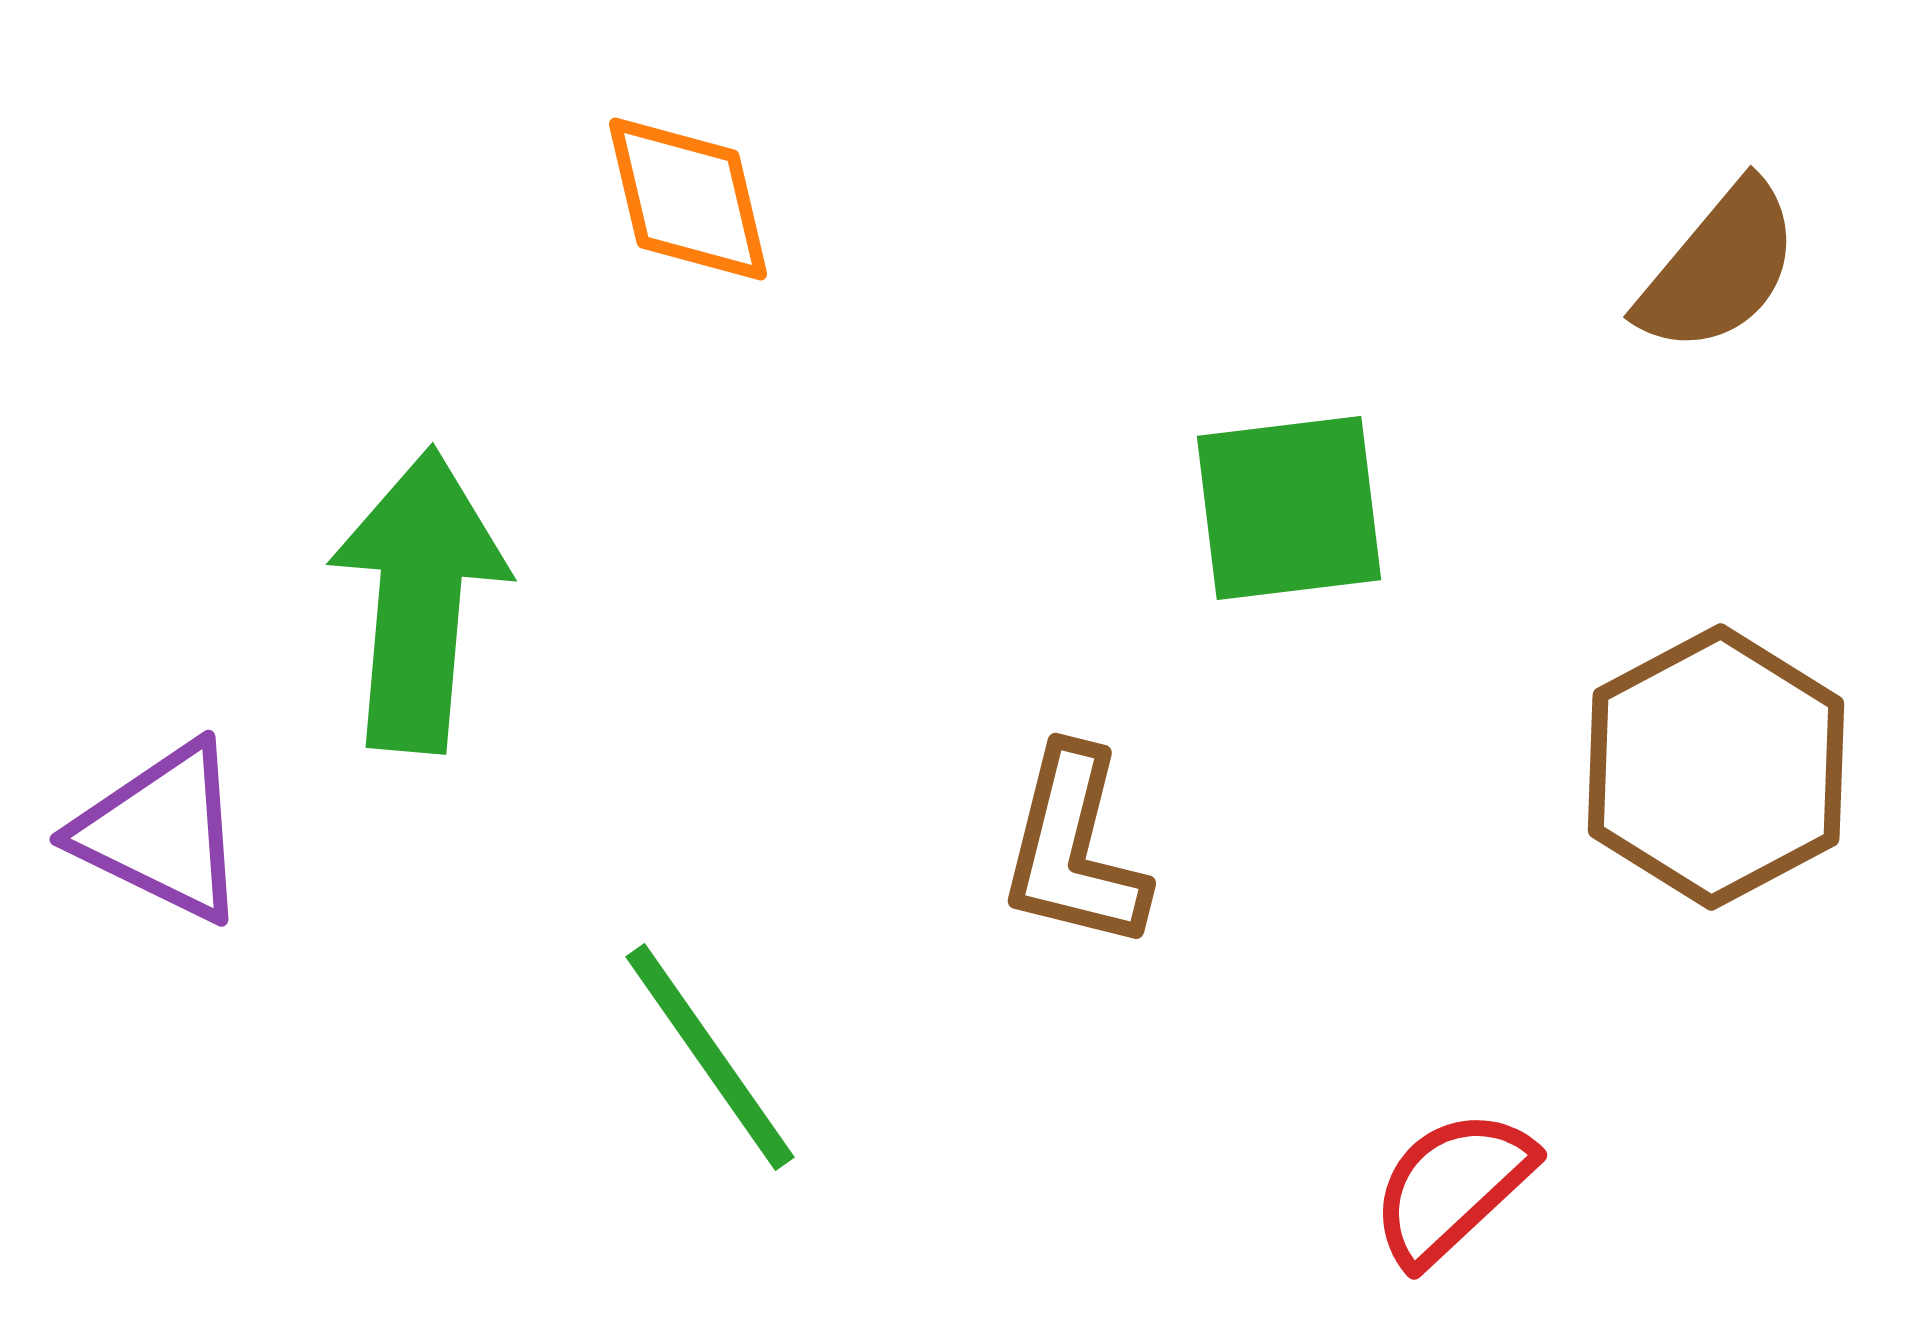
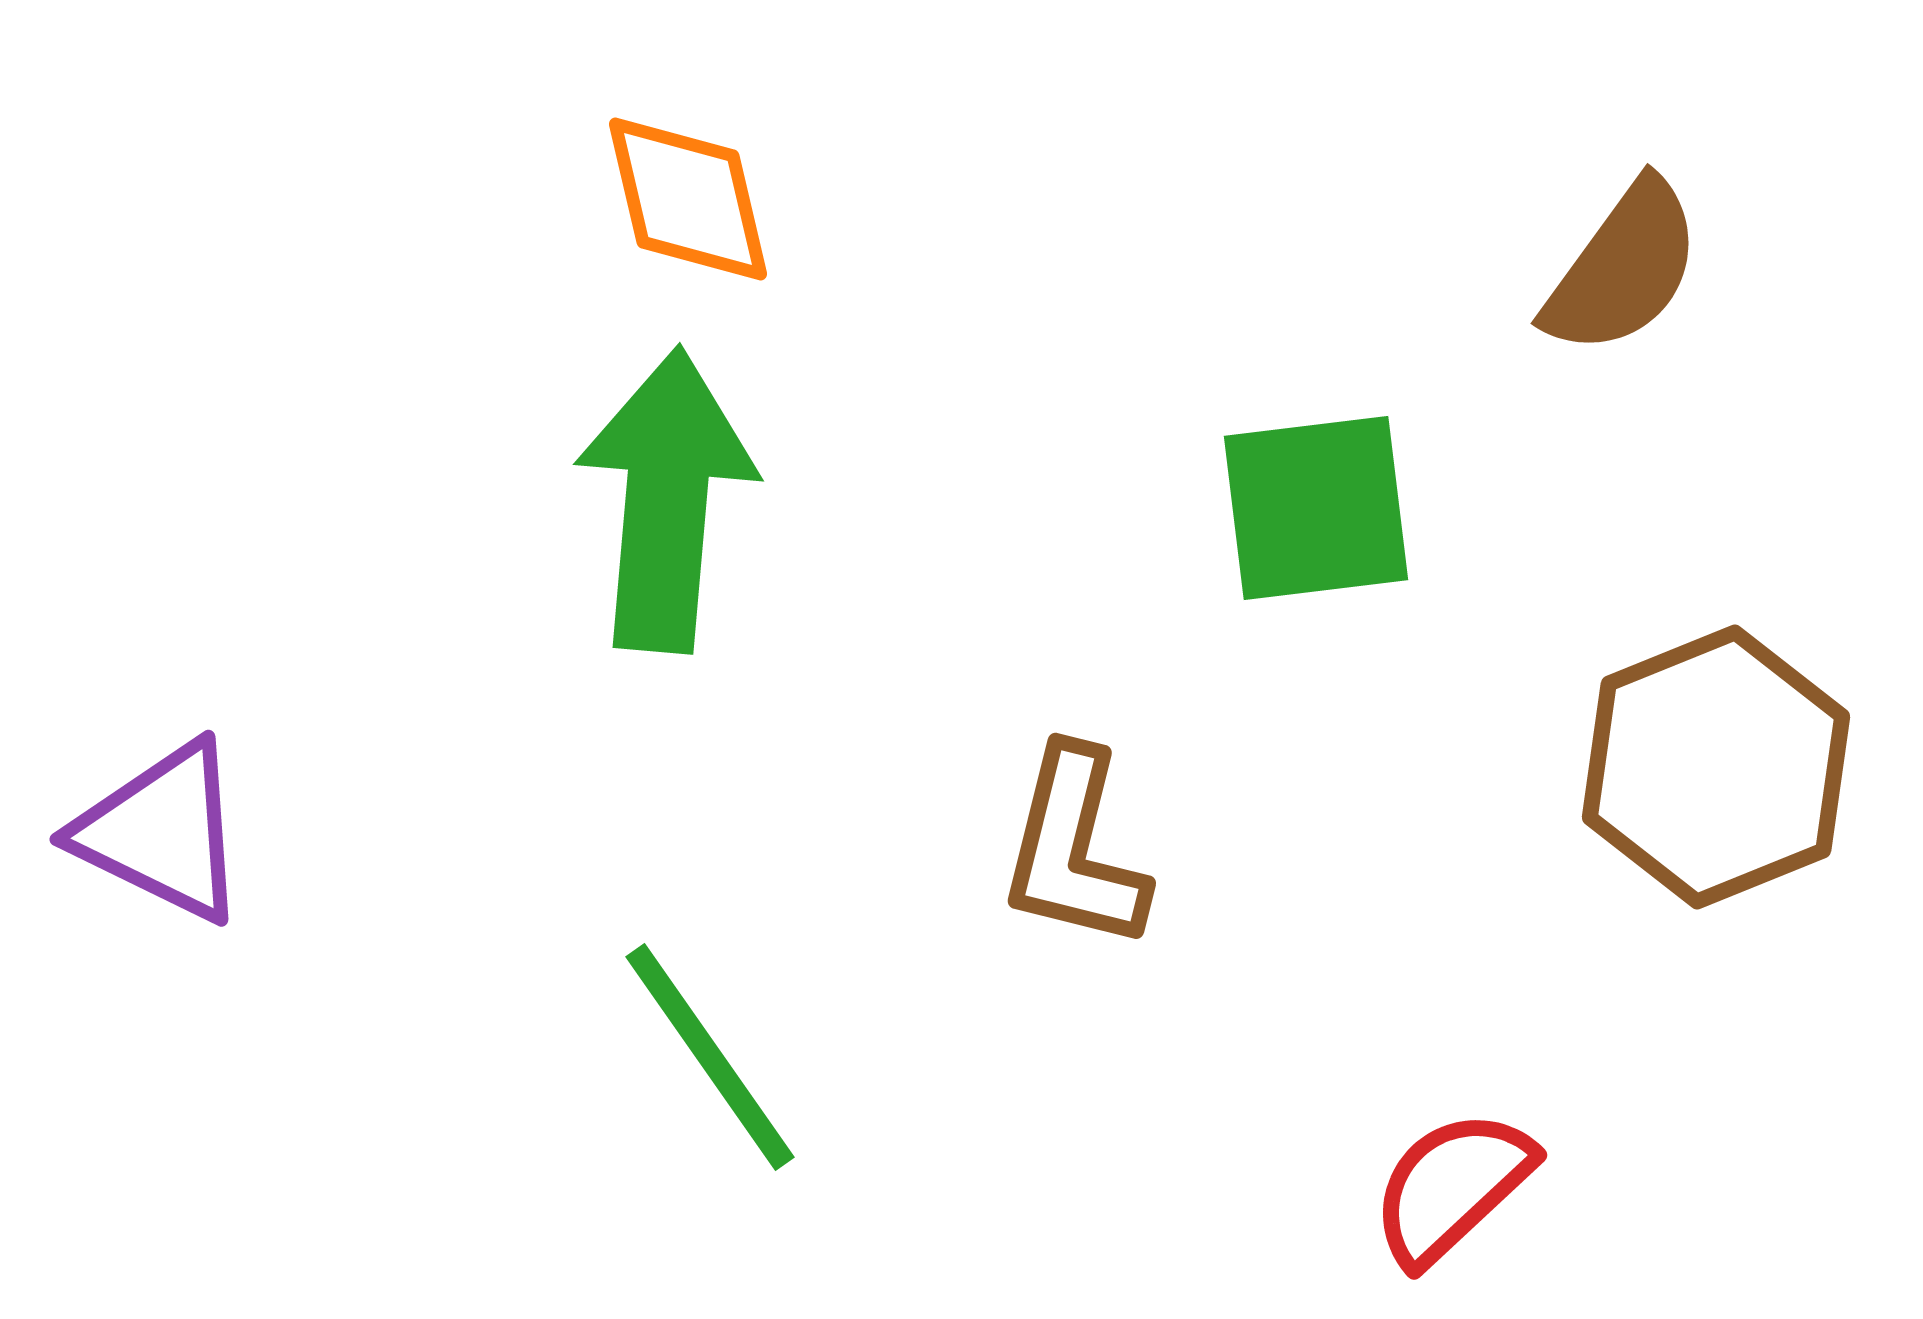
brown semicircle: moved 96 px left; rotated 4 degrees counterclockwise
green square: moved 27 px right
green arrow: moved 247 px right, 100 px up
brown hexagon: rotated 6 degrees clockwise
